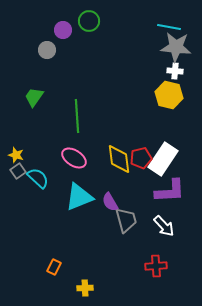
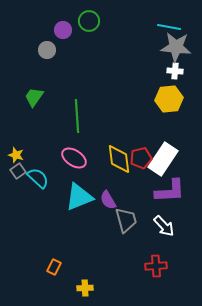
yellow hexagon: moved 4 px down; rotated 20 degrees counterclockwise
purple semicircle: moved 2 px left, 2 px up
